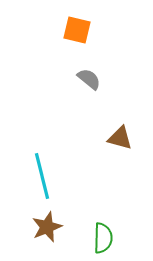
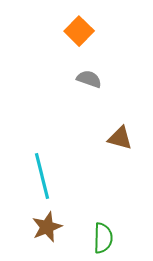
orange square: moved 2 px right, 1 px down; rotated 32 degrees clockwise
gray semicircle: rotated 20 degrees counterclockwise
